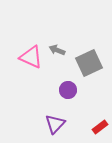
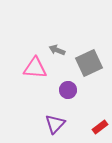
pink triangle: moved 4 px right, 11 px down; rotated 20 degrees counterclockwise
